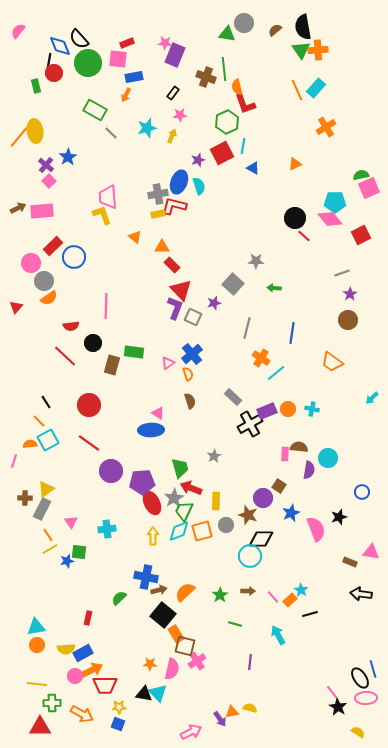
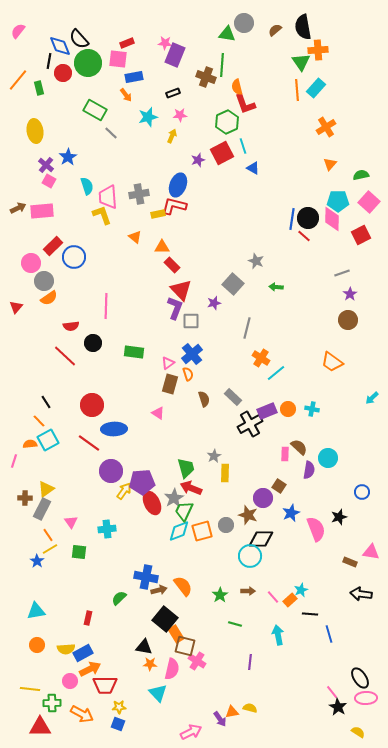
green triangle at (301, 50): moved 12 px down
green line at (224, 69): moved 2 px left, 4 px up; rotated 10 degrees clockwise
red circle at (54, 73): moved 9 px right
green rectangle at (36, 86): moved 3 px right, 2 px down
orange line at (297, 90): rotated 20 degrees clockwise
black rectangle at (173, 93): rotated 32 degrees clockwise
orange arrow at (126, 95): rotated 64 degrees counterclockwise
cyan star at (147, 128): moved 1 px right, 11 px up
orange line at (19, 137): moved 1 px left, 57 px up
cyan line at (243, 146): rotated 28 degrees counterclockwise
orange triangle at (295, 164): moved 35 px right; rotated 24 degrees counterclockwise
pink square at (49, 181): rotated 16 degrees counterclockwise
blue ellipse at (179, 182): moved 1 px left, 3 px down
cyan semicircle at (199, 186): moved 112 px left
pink square at (369, 188): moved 14 px down; rotated 25 degrees counterclockwise
gray cross at (158, 194): moved 19 px left
cyan pentagon at (335, 202): moved 3 px right, 1 px up
black circle at (295, 218): moved 13 px right
pink diamond at (330, 219): moved 2 px right; rotated 40 degrees clockwise
gray star at (256, 261): rotated 21 degrees clockwise
green arrow at (274, 288): moved 2 px right, 1 px up
gray square at (193, 317): moved 2 px left, 4 px down; rotated 24 degrees counterclockwise
blue line at (292, 333): moved 114 px up
brown rectangle at (112, 365): moved 58 px right, 19 px down
brown semicircle at (190, 401): moved 14 px right, 2 px up
red circle at (89, 405): moved 3 px right
blue ellipse at (151, 430): moved 37 px left, 1 px up
brown semicircle at (299, 447): rotated 36 degrees clockwise
green trapezoid at (180, 468): moved 6 px right
yellow rectangle at (216, 501): moved 9 px right, 28 px up
yellow arrow at (153, 536): moved 29 px left, 45 px up; rotated 36 degrees clockwise
blue star at (67, 561): moved 30 px left; rotated 24 degrees counterclockwise
cyan star at (301, 590): rotated 16 degrees clockwise
orange semicircle at (185, 592): moved 2 px left, 6 px up; rotated 95 degrees clockwise
black line at (310, 614): rotated 21 degrees clockwise
black square at (163, 615): moved 2 px right, 4 px down
cyan triangle at (36, 627): moved 16 px up
cyan arrow at (278, 635): rotated 18 degrees clockwise
pink cross at (197, 661): rotated 24 degrees counterclockwise
blue line at (373, 669): moved 44 px left, 35 px up
orange arrow at (92, 670): moved 2 px left, 1 px up
pink circle at (75, 676): moved 5 px left, 5 px down
yellow line at (37, 684): moved 7 px left, 5 px down
black triangle at (144, 694): moved 47 px up
